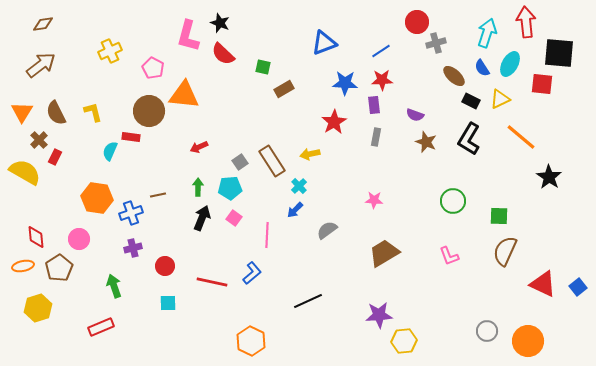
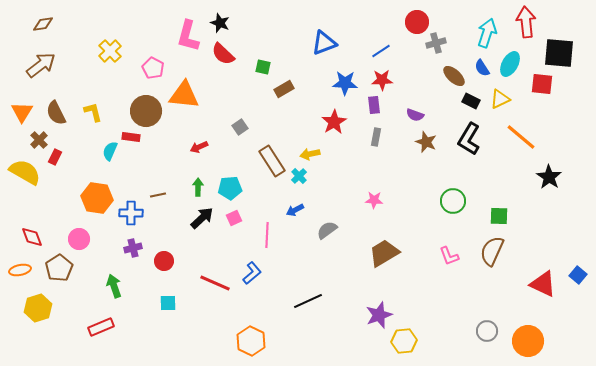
yellow cross at (110, 51): rotated 20 degrees counterclockwise
brown circle at (149, 111): moved 3 px left
gray square at (240, 162): moved 35 px up
cyan cross at (299, 186): moved 10 px up
blue arrow at (295, 210): rotated 18 degrees clockwise
blue cross at (131, 213): rotated 20 degrees clockwise
black arrow at (202, 218): rotated 25 degrees clockwise
pink square at (234, 218): rotated 28 degrees clockwise
red diamond at (36, 237): moved 4 px left; rotated 15 degrees counterclockwise
brown semicircle at (505, 251): moved 13 px left
orange ellipse at (23, 266): moved 3 px left, 4 px down
red circle at (165, 266): moved 1 px left, 5 px up
red line at (212, 282): moved 3 px right, 1 px down; rotated 12 degrees clockwise
blue square at (578, 287): moved 12 px up; rotated 12 degrees counterclockwise
purple star at (379, 315): rotated 16 degrees counterclockwise
